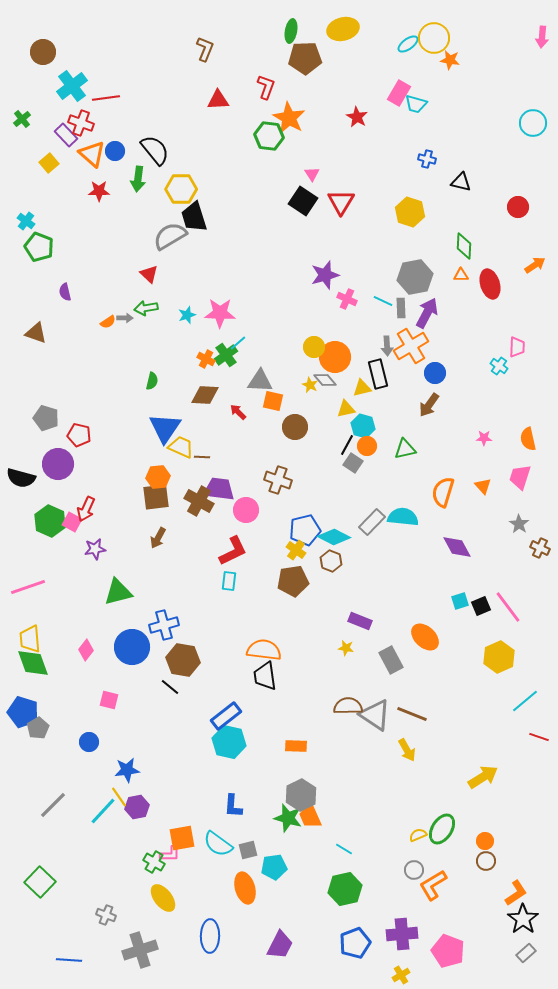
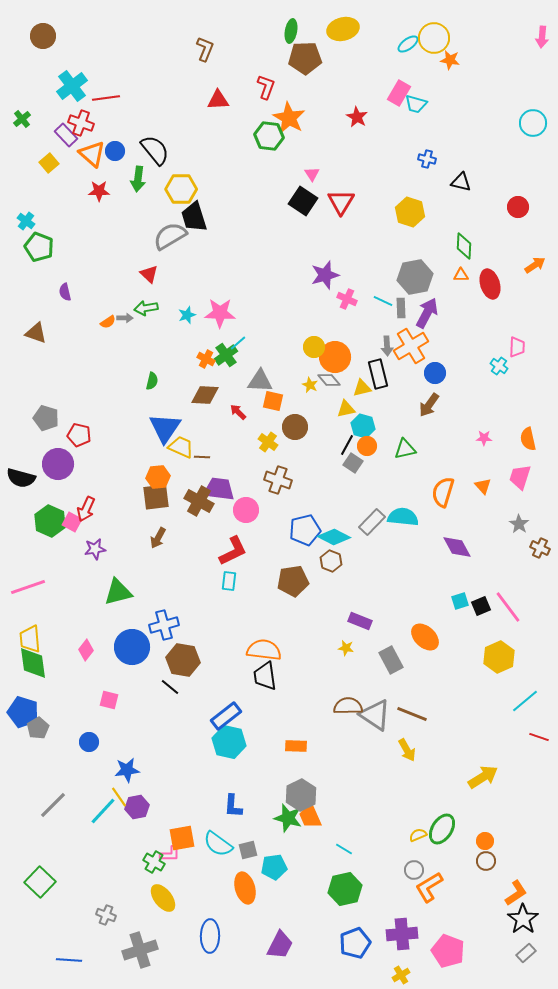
brown circle at (43, 52): moved 16 px up
gray diamond at (325, 380): moved 4 px right
yellow cross at (296, 550): moved 28 px left, 108 px up
green diamond at (33, 663): rotated 12 degrees clockwise
orange L-shape at (433, 885): moved 4 px left, 2 px down
